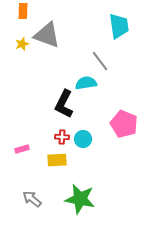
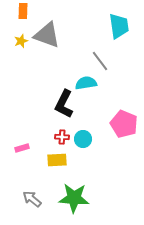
yellow star: moved 1 px left, 3 px up
pink rectangle: moved 1 px up
green star: moved 6 px left, 1 px up; rotated 8 degrees counterclockwise
